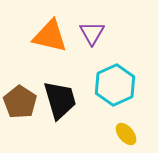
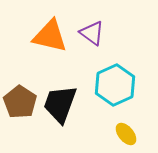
purple triangle: rotated 24 degrees counterclockwise
black trapezoid: moved 4 px down; rotated 144 degrees counterclockwise
